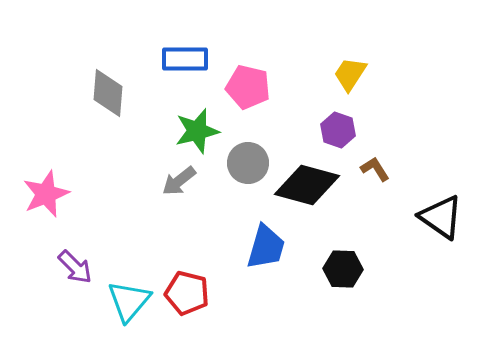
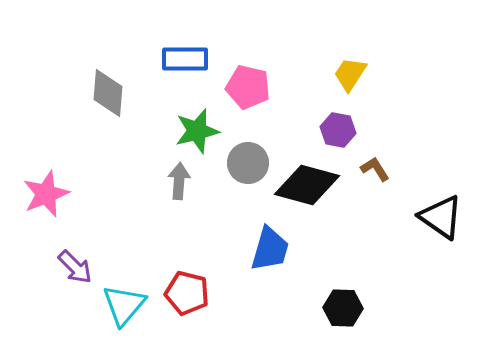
purple hexagon: rotated 8 degrees counterclockwise
gray arrow: rotated 132 degrees clockwise
blue trapezoid: moved 4 px right, 2 px down
black hexagon: moved 39 px down
cyan triangle: moved 5 px left, 4 px down
